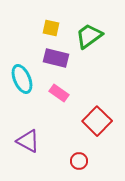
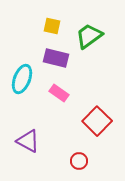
yellow square: moved 1 px right, 2 px up
cyan ellipse: rotated 44 degrees clockwise
